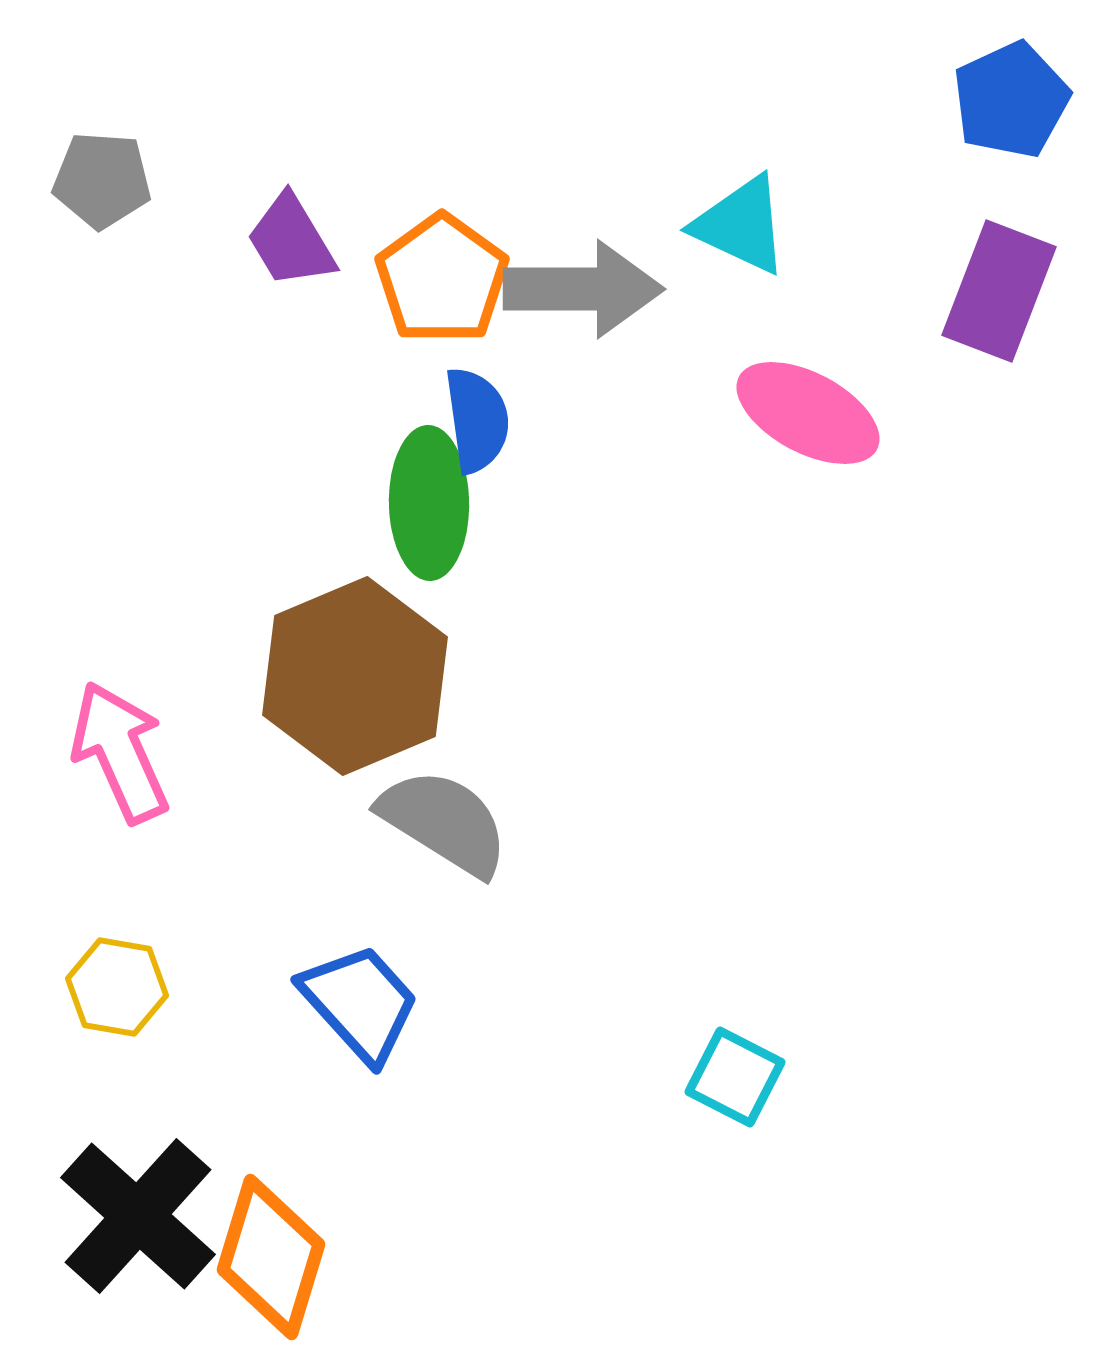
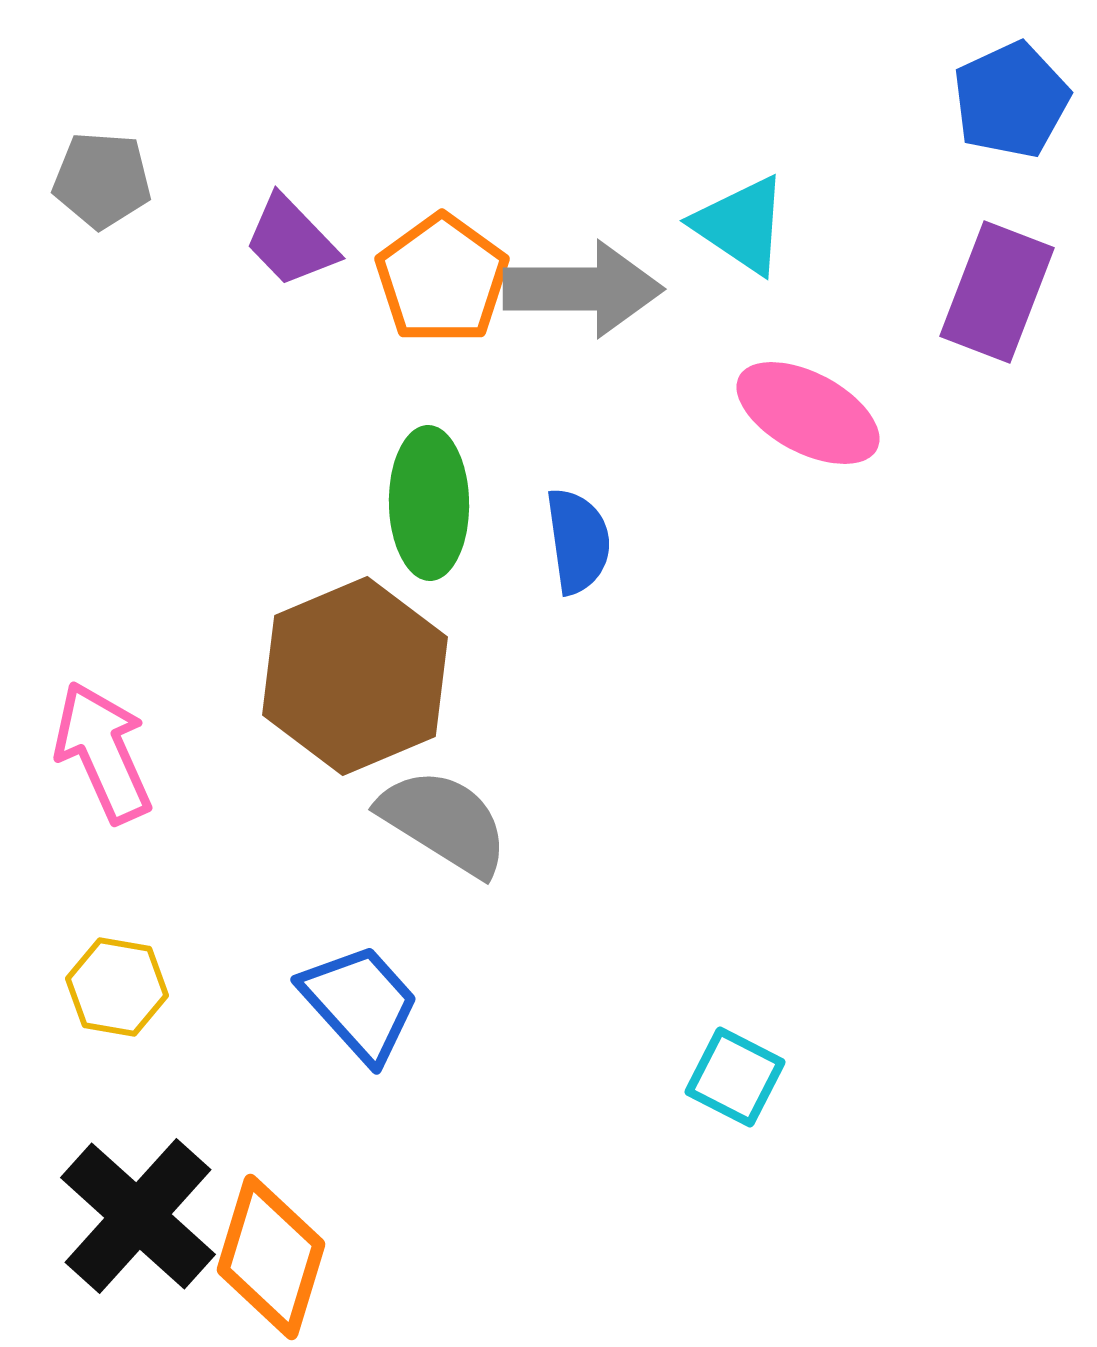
cyan triangle: rotated 9 degrees clockwise
purple trapezoid: rotated 13 degrees counterclockwise
purple rectangle: moved 2 px left, 1 px down
blue semicircle: moved 101 px right, 121 px down
pink arrow: moved 17 px left
